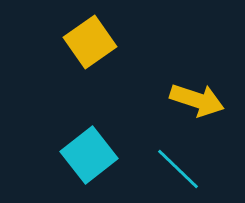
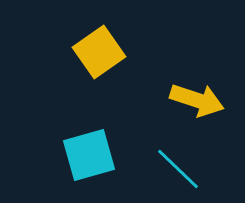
yellow square: moved 9 px right, 10 px down
cyan square: rotated 22 degrees clockwise
